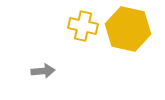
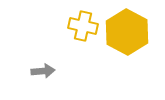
yellow hexagon: moved 1 px left, 3 px down; rotated 15 degrees clockwise
